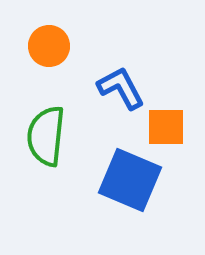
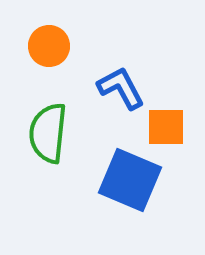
green semicircle: moved 2 px right, 3 px up
